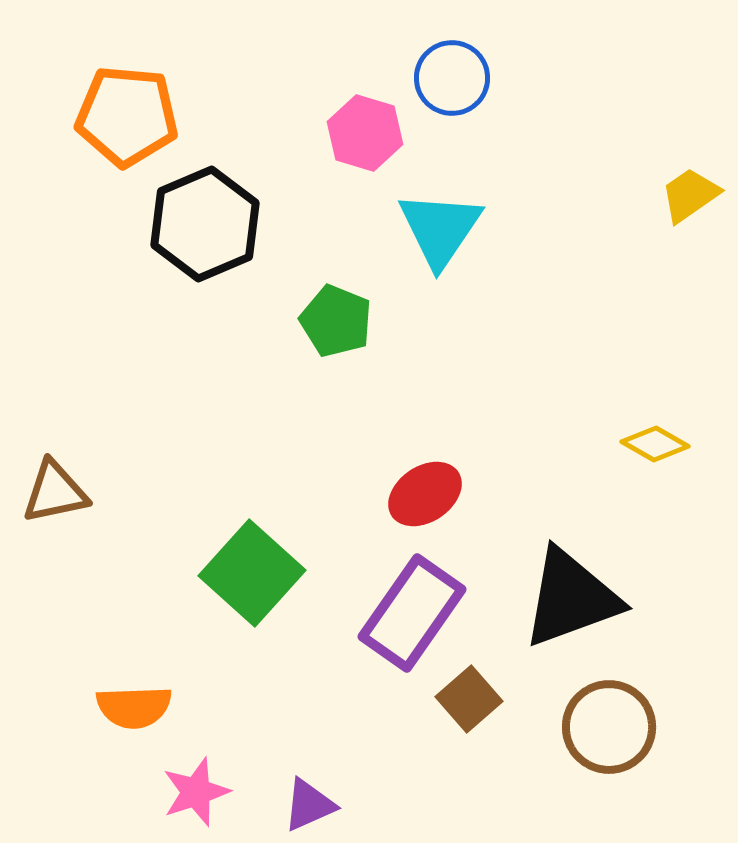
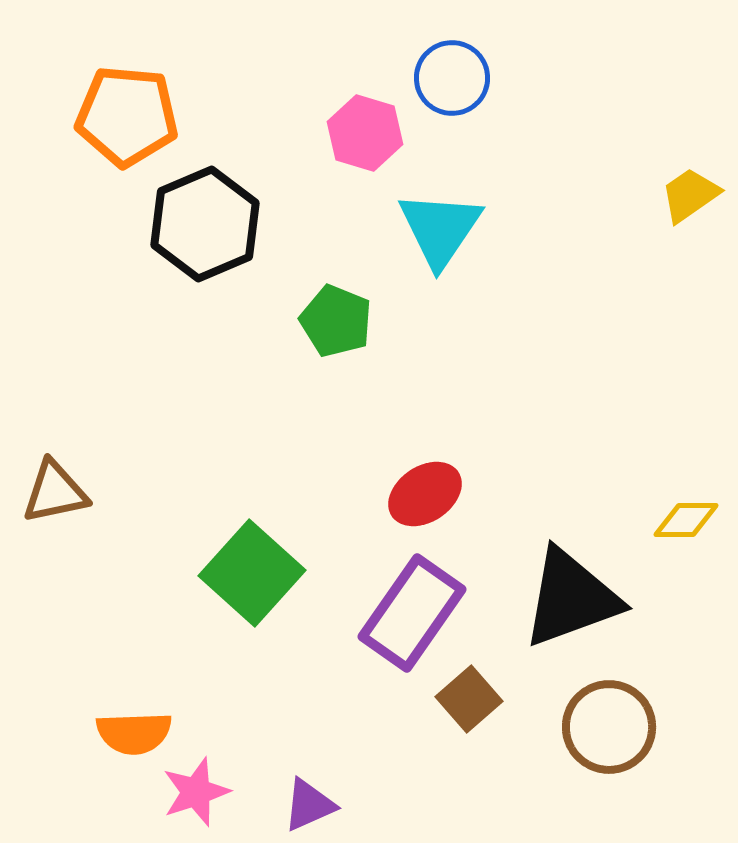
yellow diamond: moved 31 px right, 76 px down; rotated 30 degrees counterclockwise
orange semicircle: moved 26 px down
